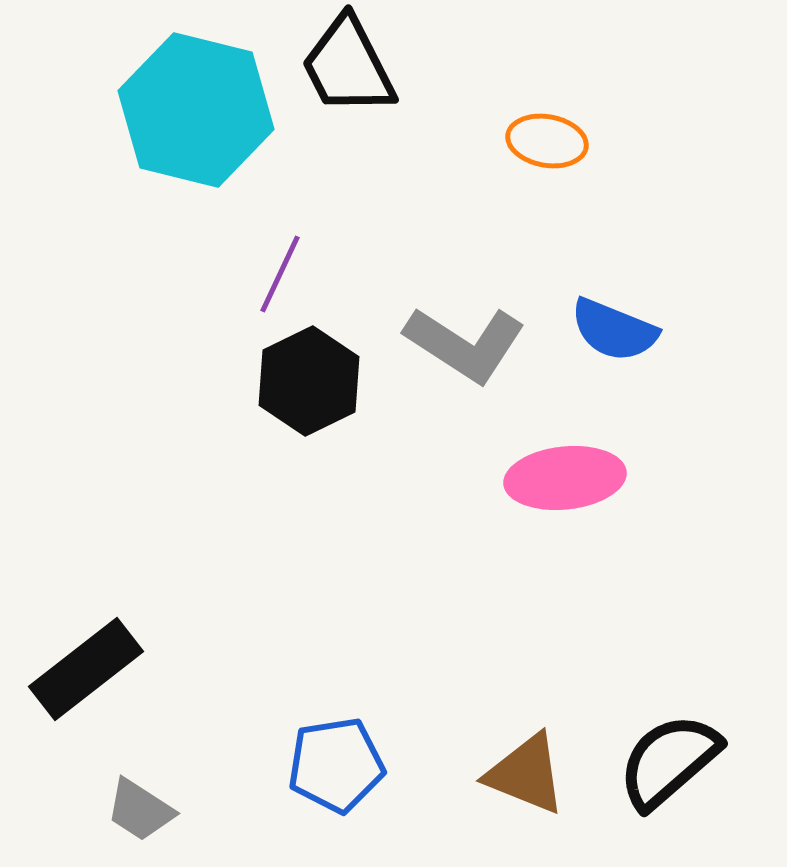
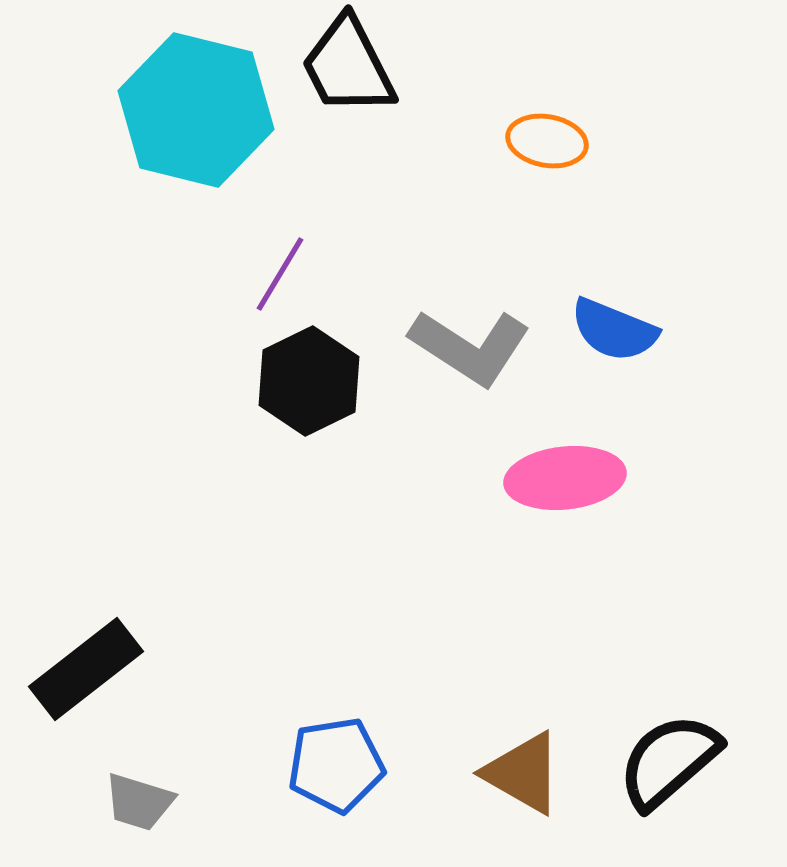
purple line: rotated 6 degrees clockwise
gray L-shape: moved 5 px right, 3 px down
brown triangle: moved 3 px left, 1 px up; rotated 8 degrees clockwise
gray trapezoid: moved 1 px left, 8 px up; rotated 16 degrees counterclockwise
